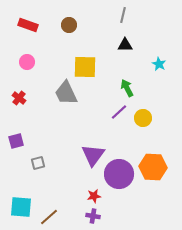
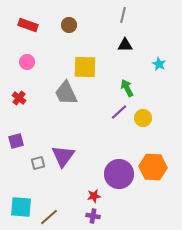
purple triangle: moved 30 px left, 1 px down
